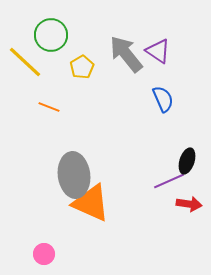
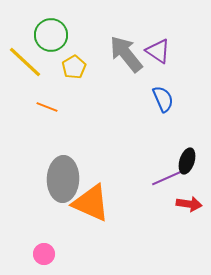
yellow pentagon: moved 8 px left
orange line: moved 2 px left
gray ellipse: moved 11 px left, 4 px down; rotated 9 degrees clockwise
purple line: moved 2 px left, 3 px up
